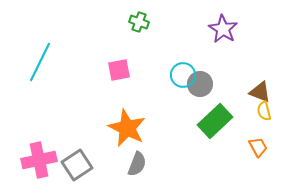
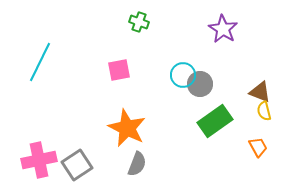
green rectangle: rotated 8 degrees clockwise
